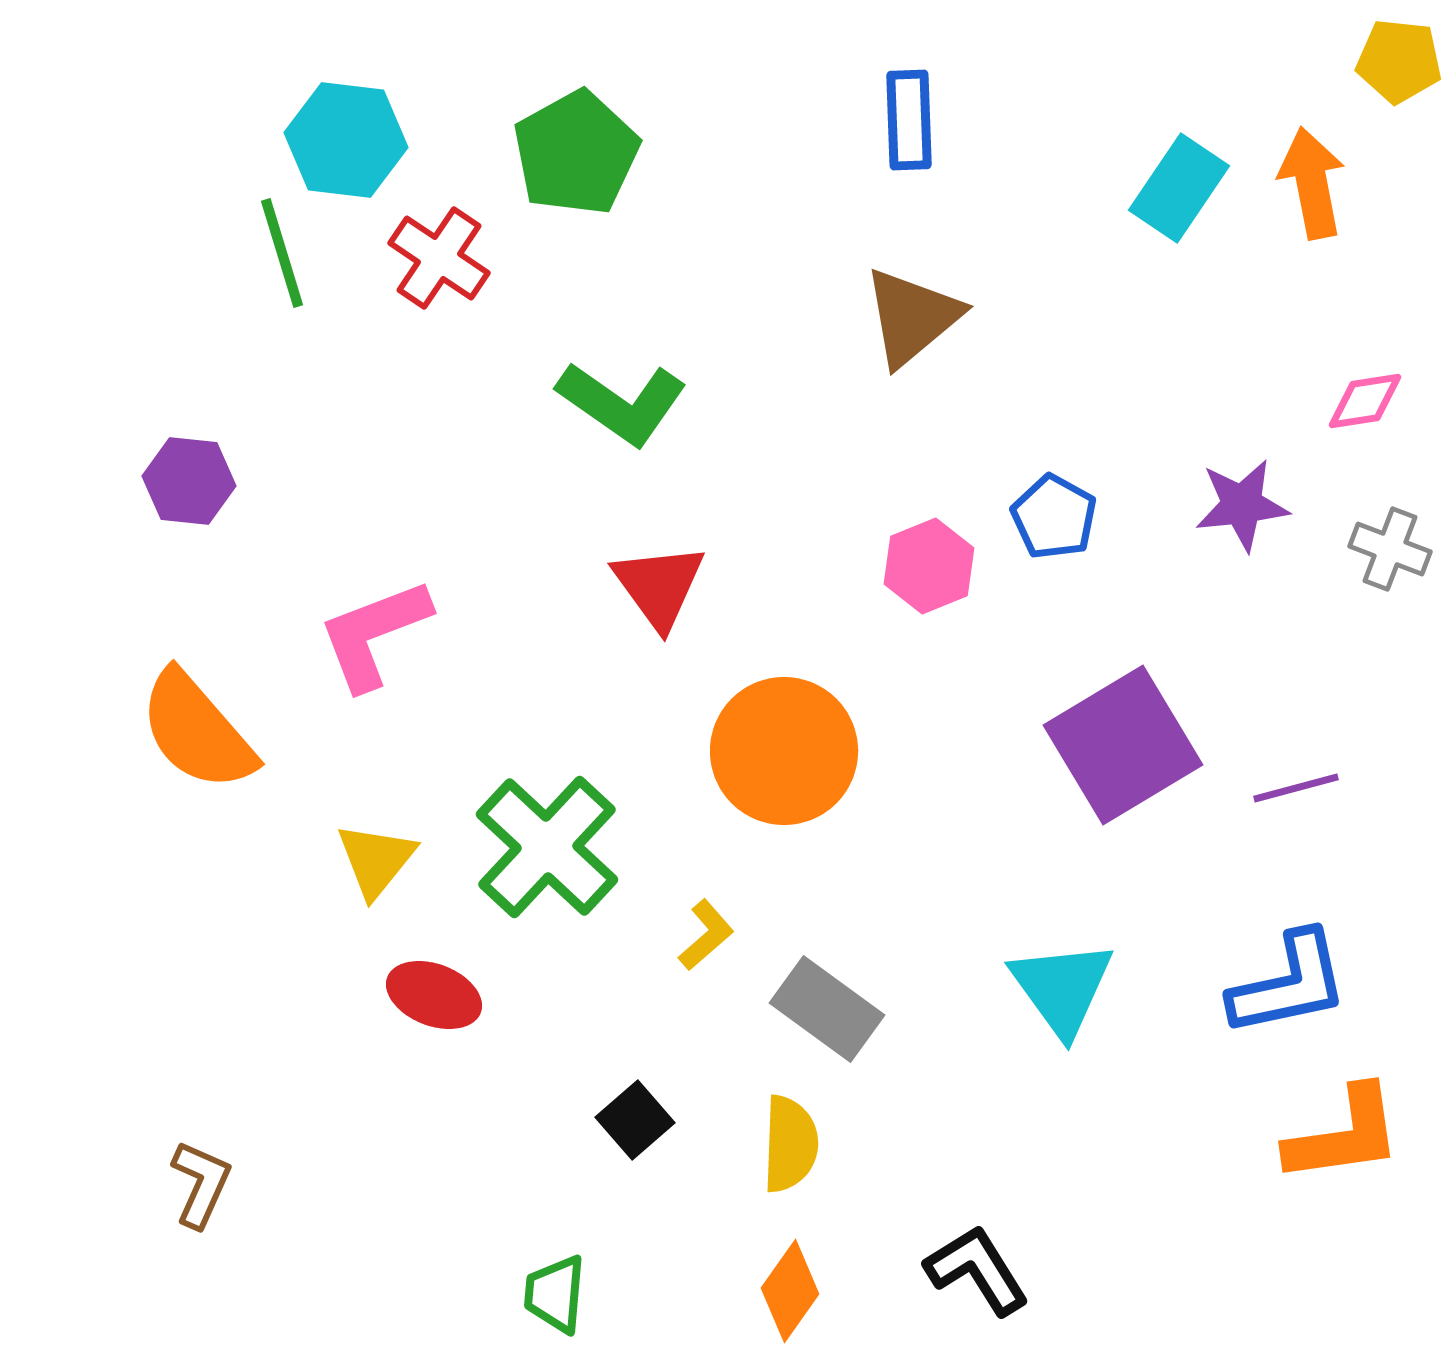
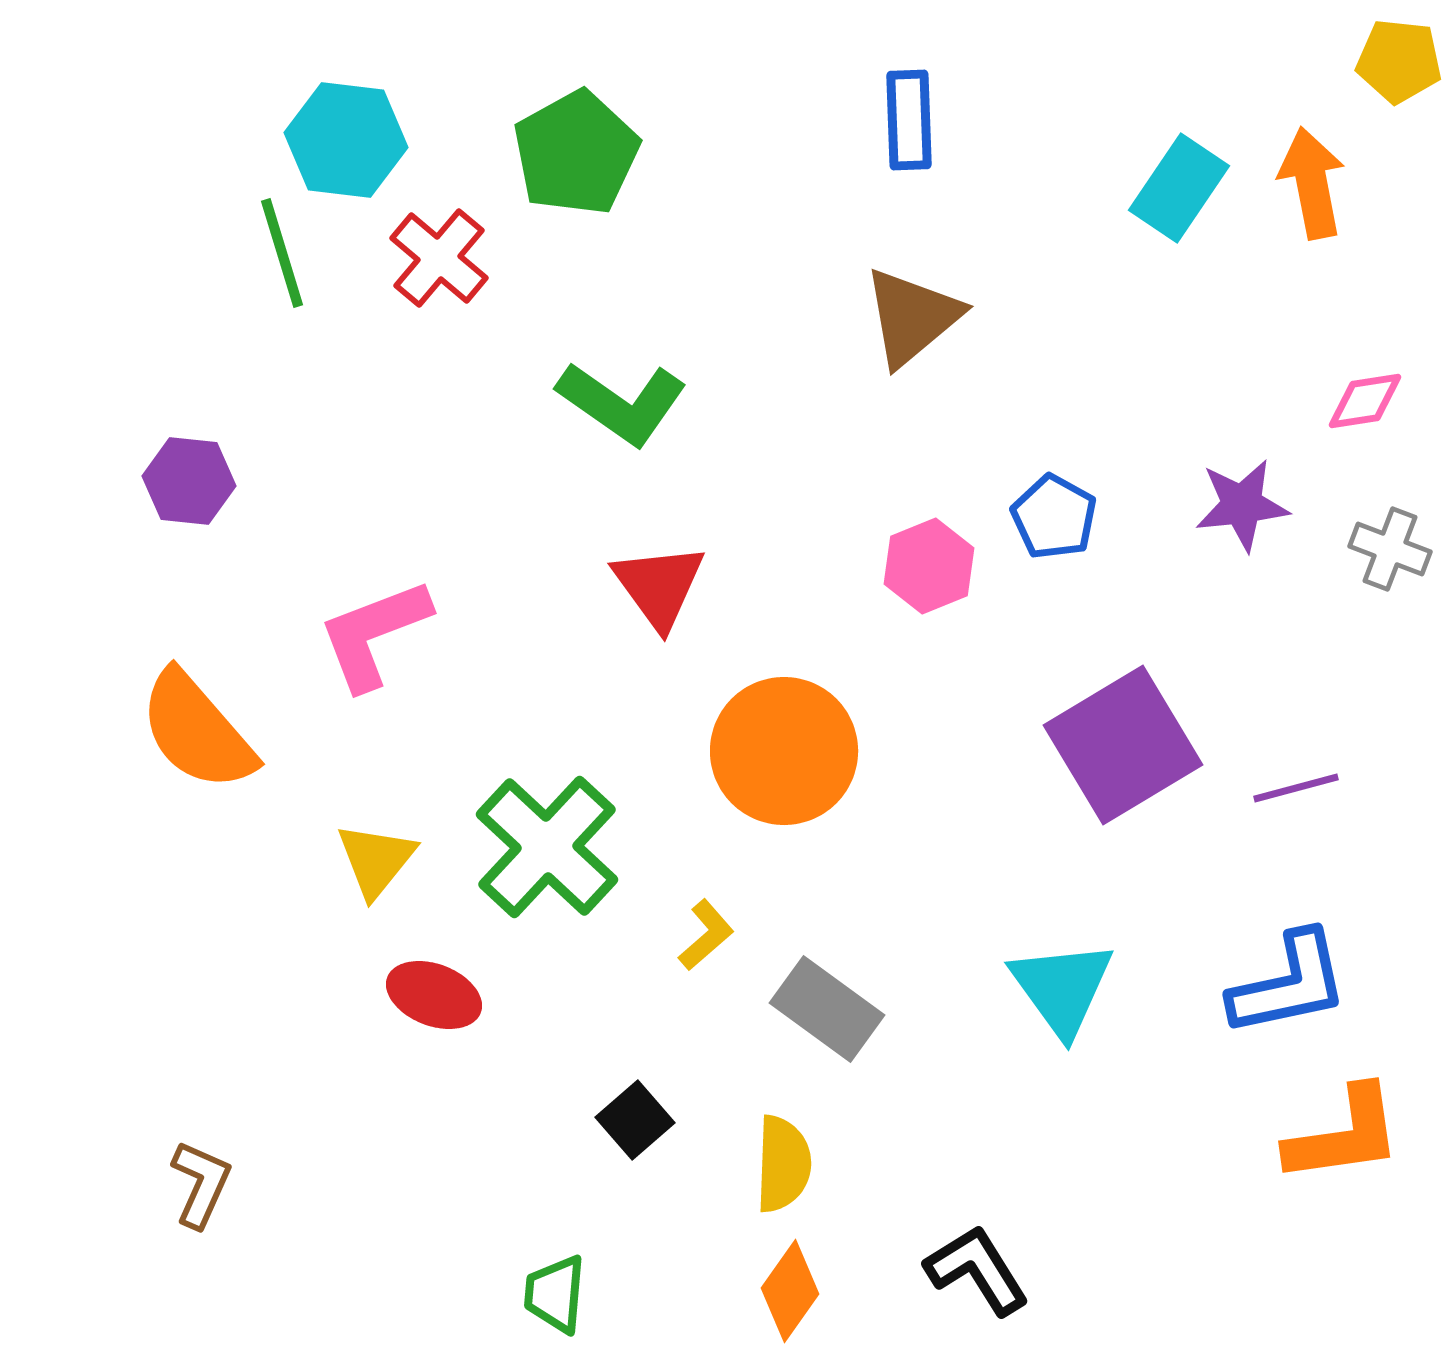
red cross: rotated 6 degrees clockwise
yellow semicircle: moved 7 px left, 20 px down
